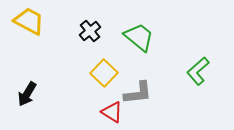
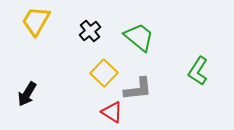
yellow trapezoid: moved 7 px right; rotated 88 degrees counterclockwise
green L-shape: rotated 16 degrees counterclockwise
gray L-shape: moved 4 px up
